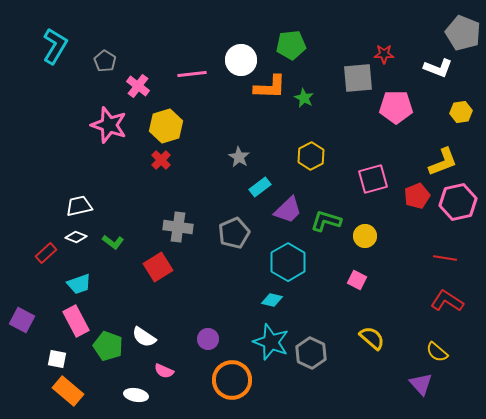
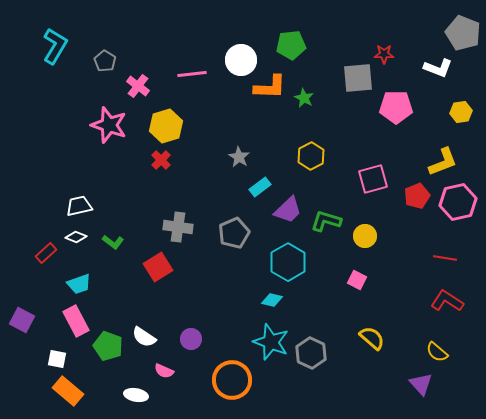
purple circle at (208, 339): moved 17 px left
